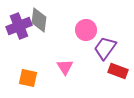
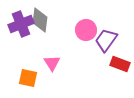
gray diamond: moved 1 px right
purple cross: moved 2 px right, 2 px up
purple trapezoid: moved 1 px right, 8 px up
pink triangle: moved 13 px left, 4 px up
red rectangle: moved 2 px right, 7 px up
